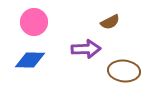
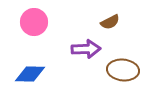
blue diamond: moved 14 px down
brown ellipse: moved 1 px left, 1 px up
